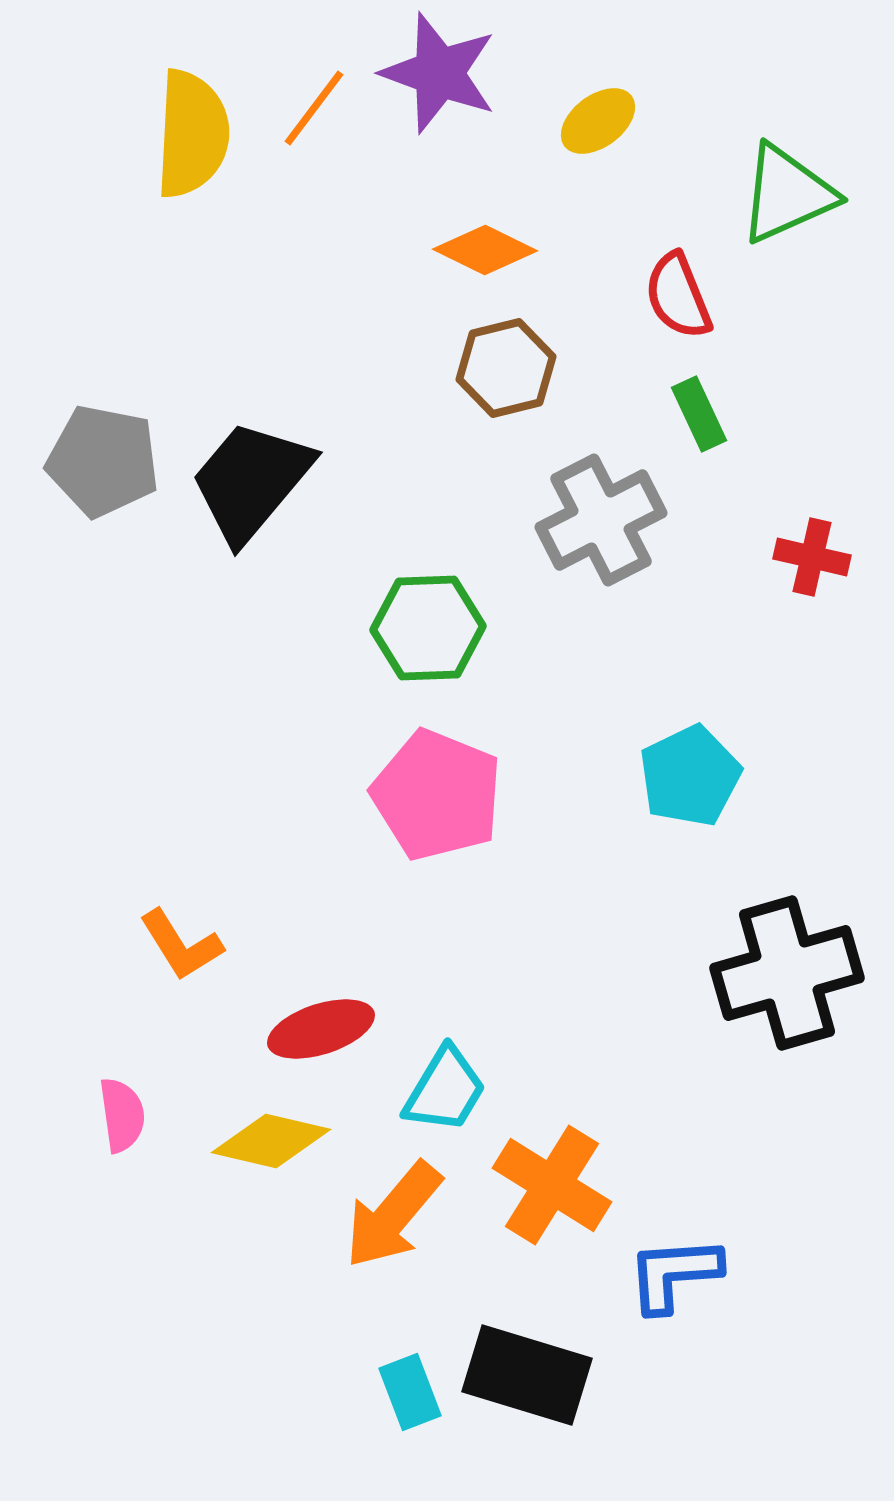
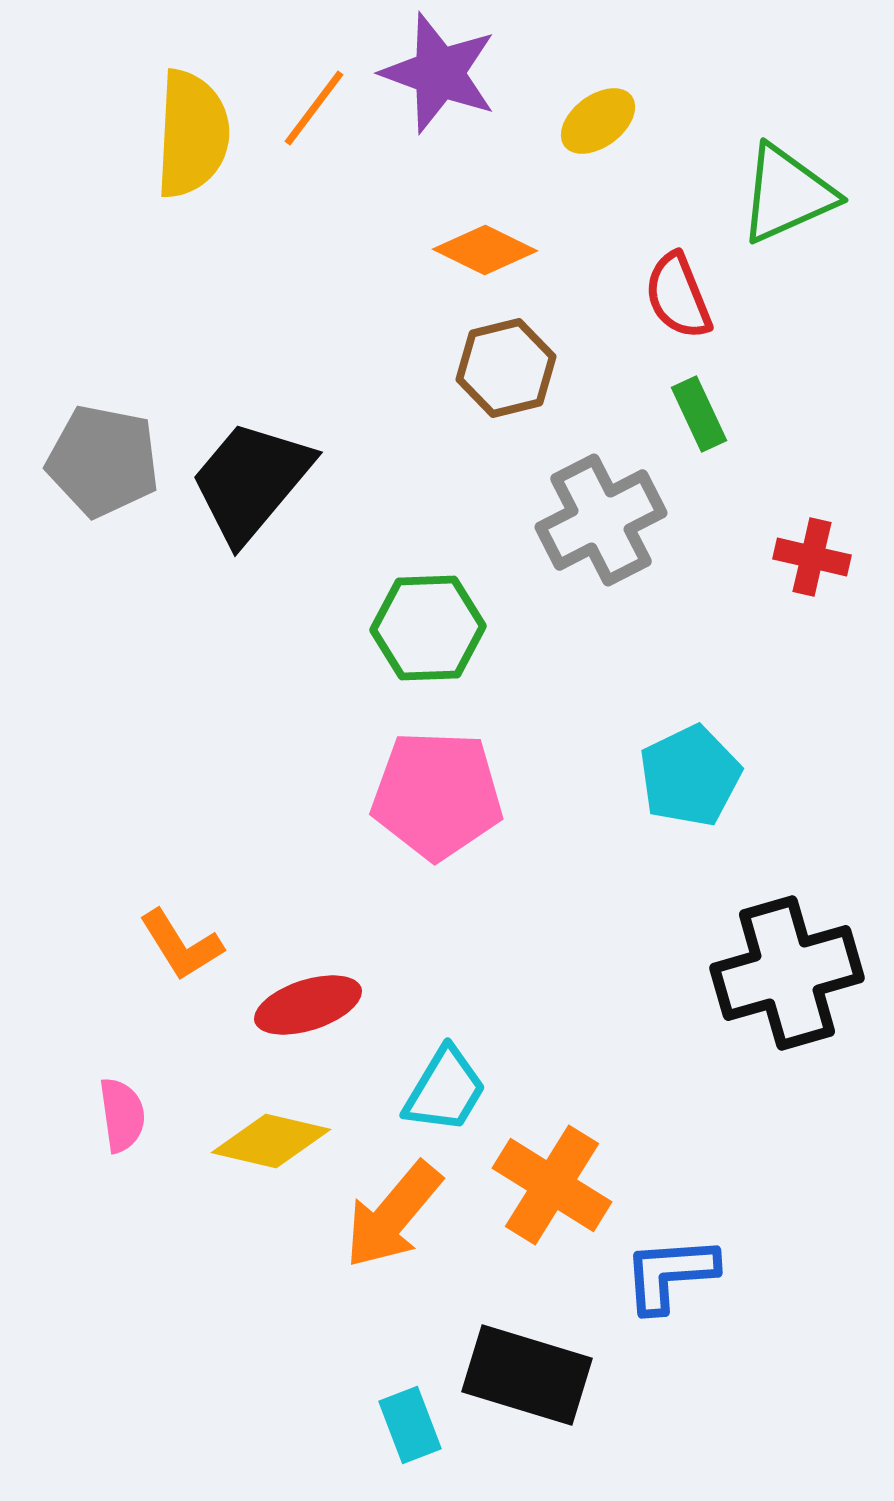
pink pentagon: rotated 20 degrees counterclockwise
red ellipse: moved 13 px left, 24 px up
blue L-shape: moved 4 px left
cyan rectangle: moved 33 px down
